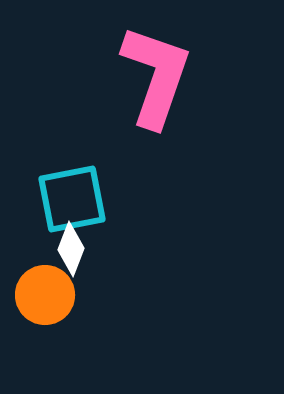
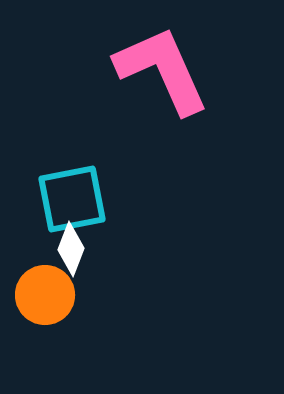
pink L-shape: moved 6 px right, 6 px up; rotated 43 degrees counterclockwise
